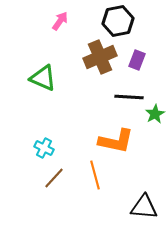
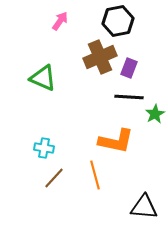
purple rectangle: moved 8 px left, 8 px down
cyan cross: rotated 18 degrees counterclockwise
